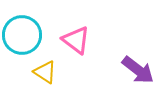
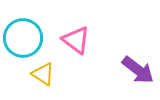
cyan circle: moved 1 px right, 3 px down
yellow triangle: moved 2 px left, 2 px down
